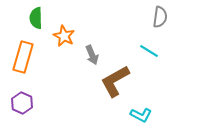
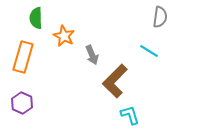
brown L-shape: rotated 16 degrees counterclockwise
cyan L-shape: moved 11 px left; rotated 135 degrees counterclockwise
